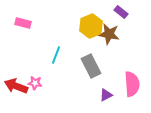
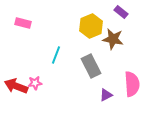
brown star: moved 4 px right, 5 px down
pink star: rotated 16 degrees counterclockwise
